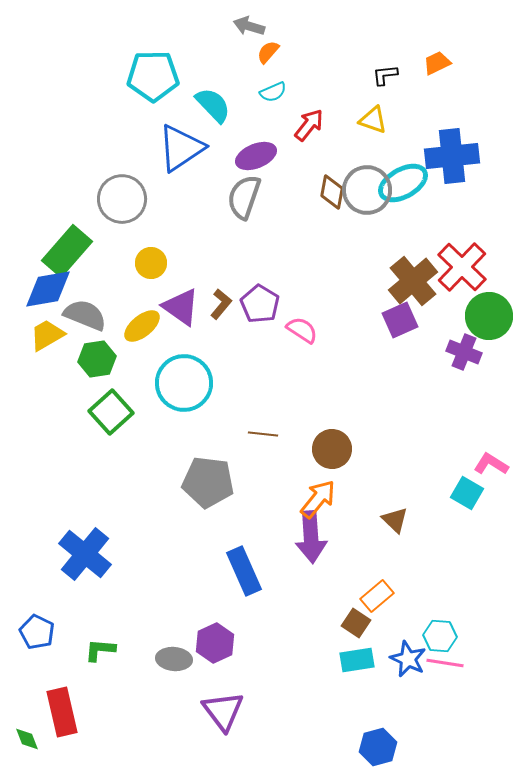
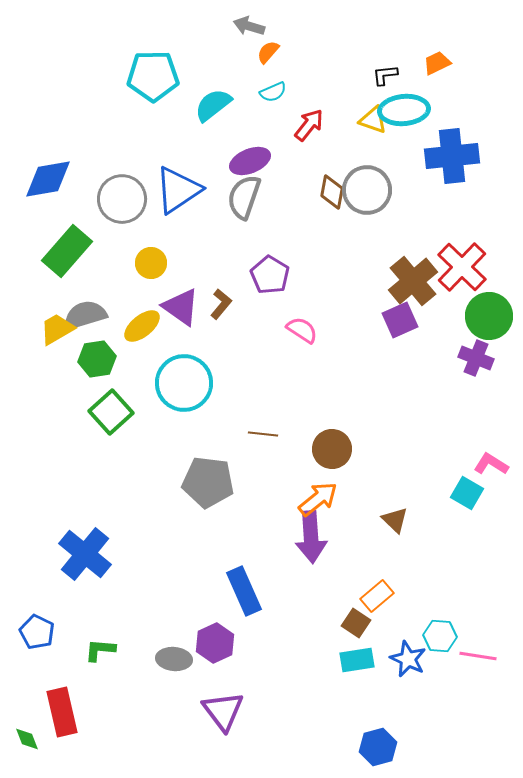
cyan semicircle at (213, 105): rotated 84 degrees counterclockwise
blue triangle at (181, 148): moved 3 px left, 42 px down
purple ellipse at (256, 156): moved 6 px left, 5 px down
cyan ellipse at (403, 183): moved 1 px right, 73 px up; rotated 24 degrees clockwise
blue diamond at (48, 289): moved 110 px up
purple pentagon at (260, 304): moved 10 px right, 29 px up
gray semicircle at (85, 315): rotated 39 degrees counterclockwise
yellow trapezoid at (47, 335): moved 10 px right, 6 px up
purple cross at (464, 352): moved 12 px right, 6 px down
orange arrow at (318, 499): rotated 12 degrees clockwise
blue rectangle at (244, 571): moved 20 px down
pink line at (445, 663): moved 33 px right, 7 px up
